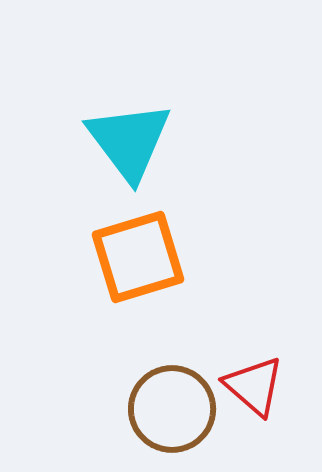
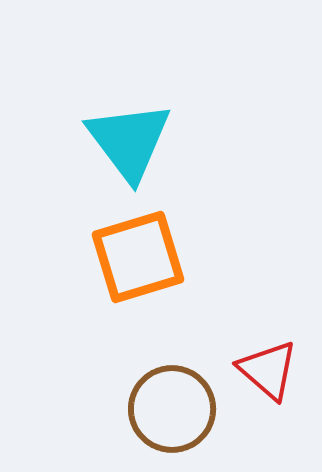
red triangle: moved 14 px right, 16 px up
